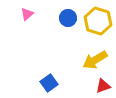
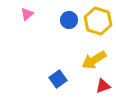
blue circle: moved 1 px right, 2 px down
yellow arrow: moved 1 px left
blue square: moved 9 px right, 4 px up
